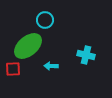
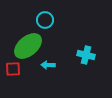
cyan arrow: moved 3 px left, 1 px up
